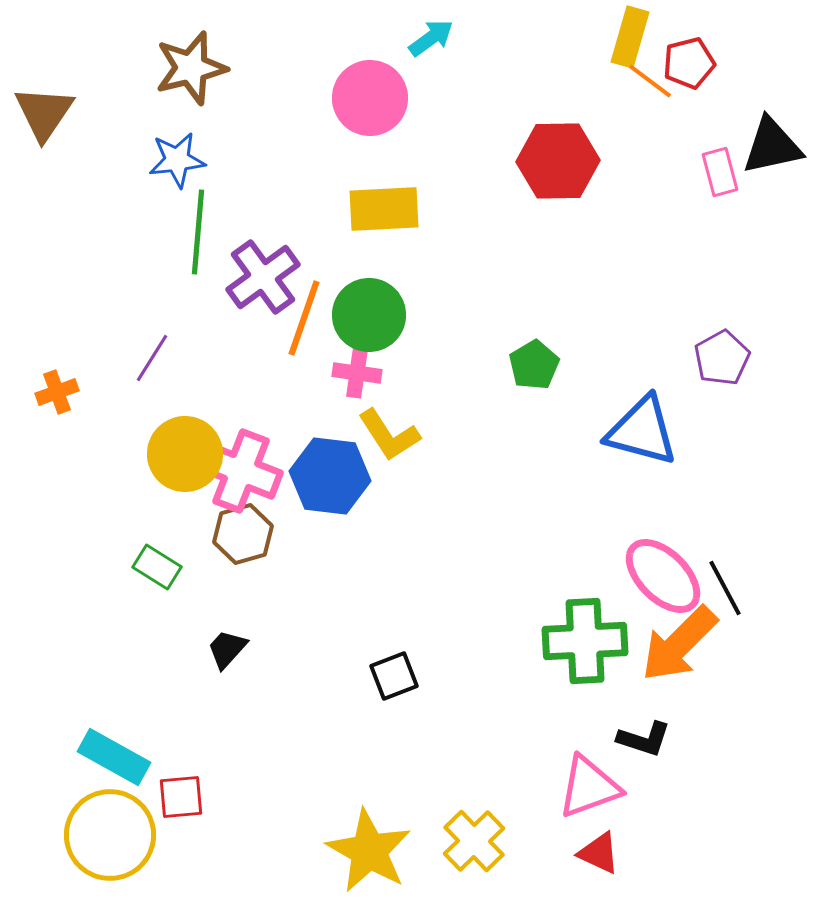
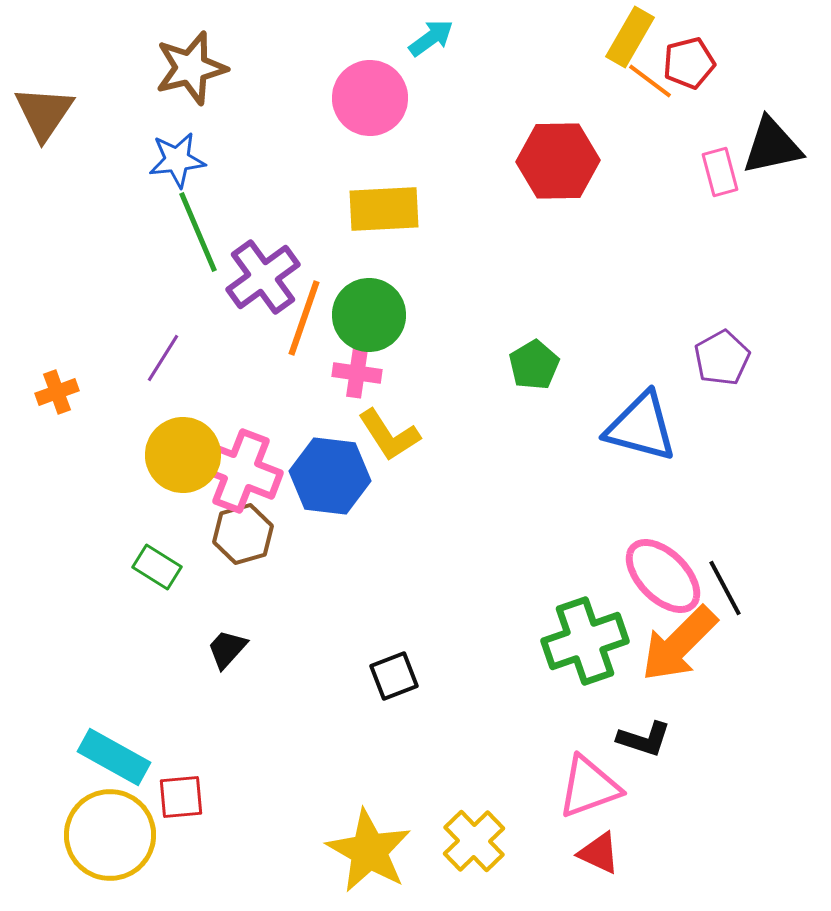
yellow rectangle at (630, 37): rotated 14 degrees clockwise
green line at (198, 232): rotated 28 degrees counterclockwise
purple line at (152, 358): moved 11 px right
blue triangle at (642, 431): moved 1 px left, 4 px up
yellow circle at (185, 454): moved 2 px left, 1 px down
green cross at (585, 641): rotated 16 degrees counterclockwise
